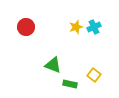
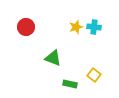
cyan cross: rotated 32 degrees clockwise
green triangle: moved 7 px up
